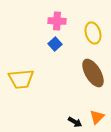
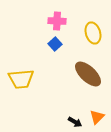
brown ellipse: moved 5 px left, 1 px down; rotated 16 degrees counterclockwise
